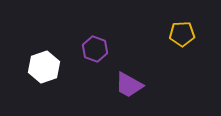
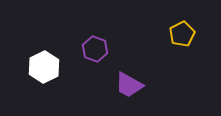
yellow pentagon: rotated 25 degrees counterclockwise
white hexagon: rotated 8 degrees counterclockwise
